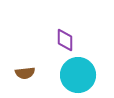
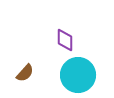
brown semicircle: rotated 42 degrees counterclockwise
